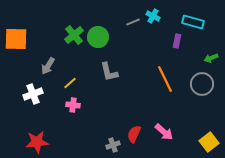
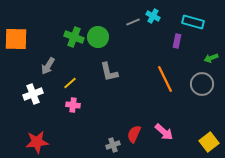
green cross: moved 2 px down; rotated 30 degrees counterclockwise
